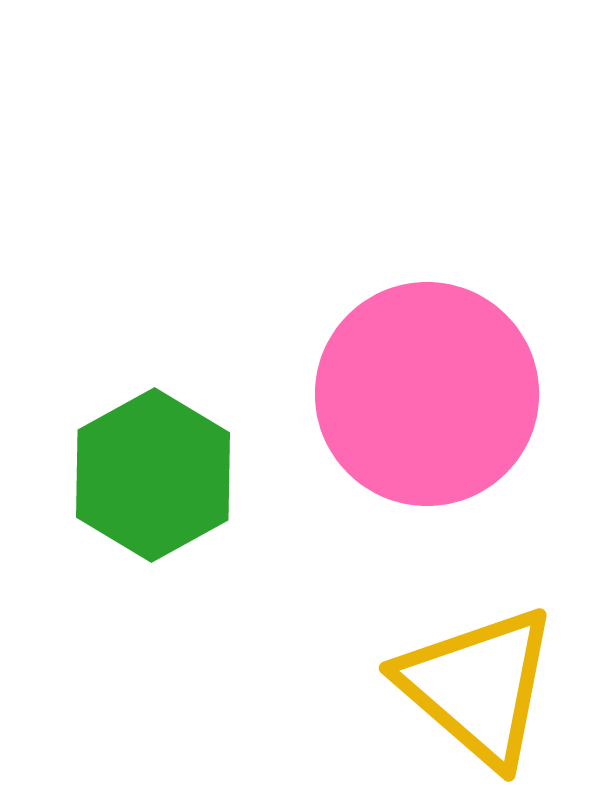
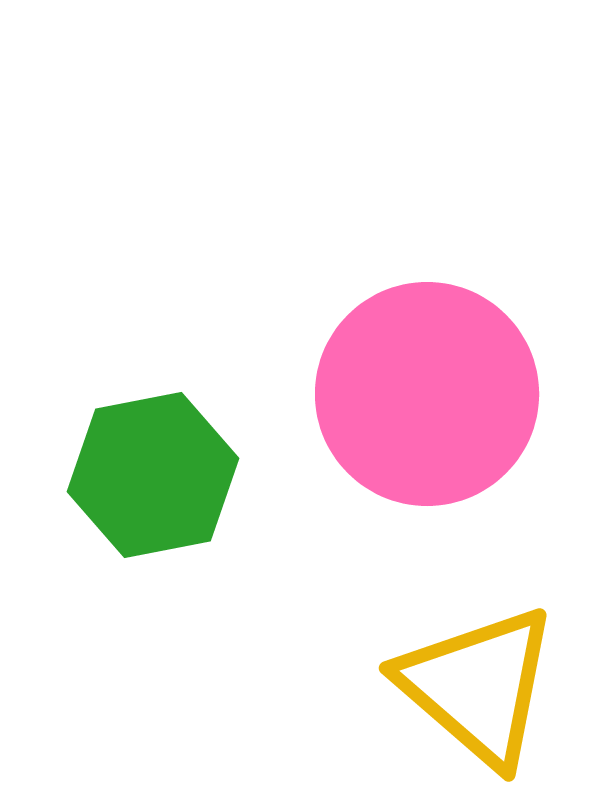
green hexagon: rotated 18 degrees clockwise
